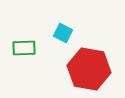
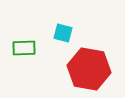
cyan square: rotated 12 degrees counterclockwise
